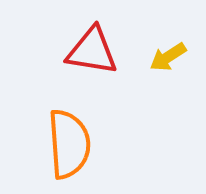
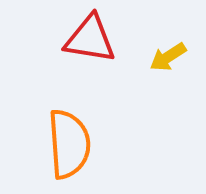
red triangle: moved 2 px left, 12 px up
